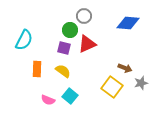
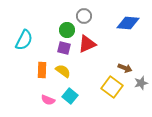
green circle: moved 3 px left
orange rectangle: moved 5 px right, 1 px down
